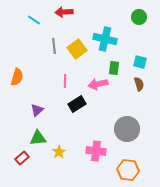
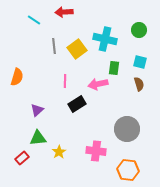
green circle: moved 13 px down
